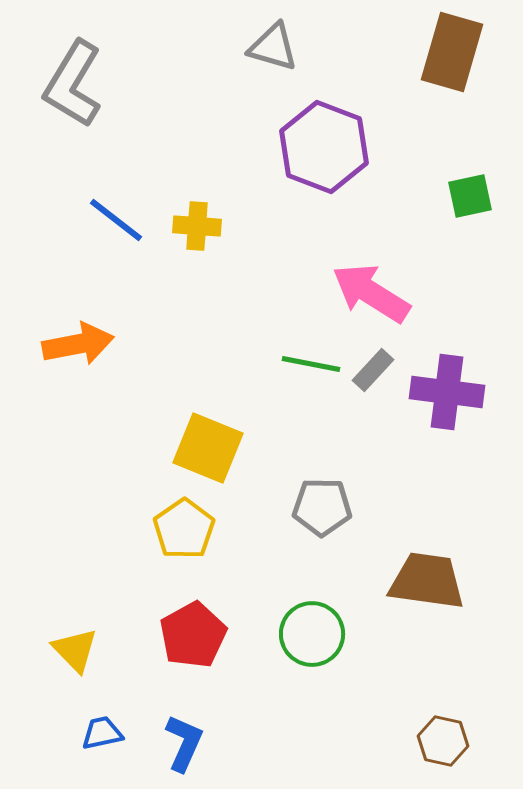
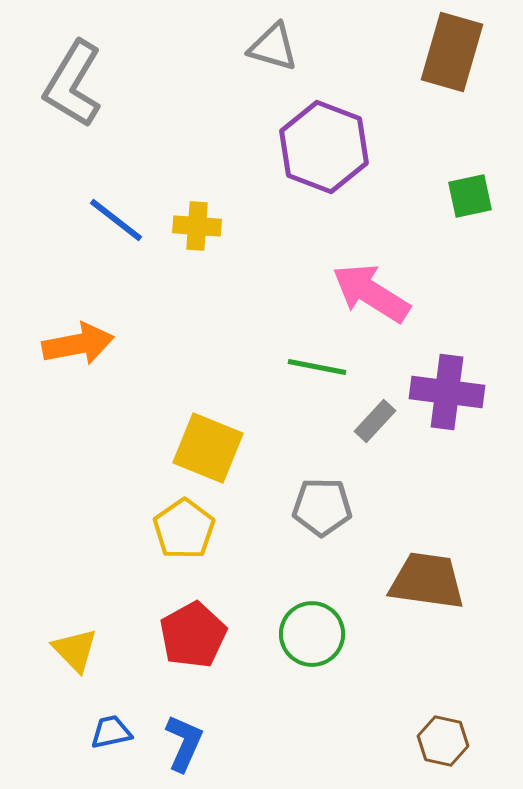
green line: moved 6 px right, 3 px down
gray rectangle: moved 2 px right, 51 px down
blue trapezoid: moved 9 px right, 1 px up
